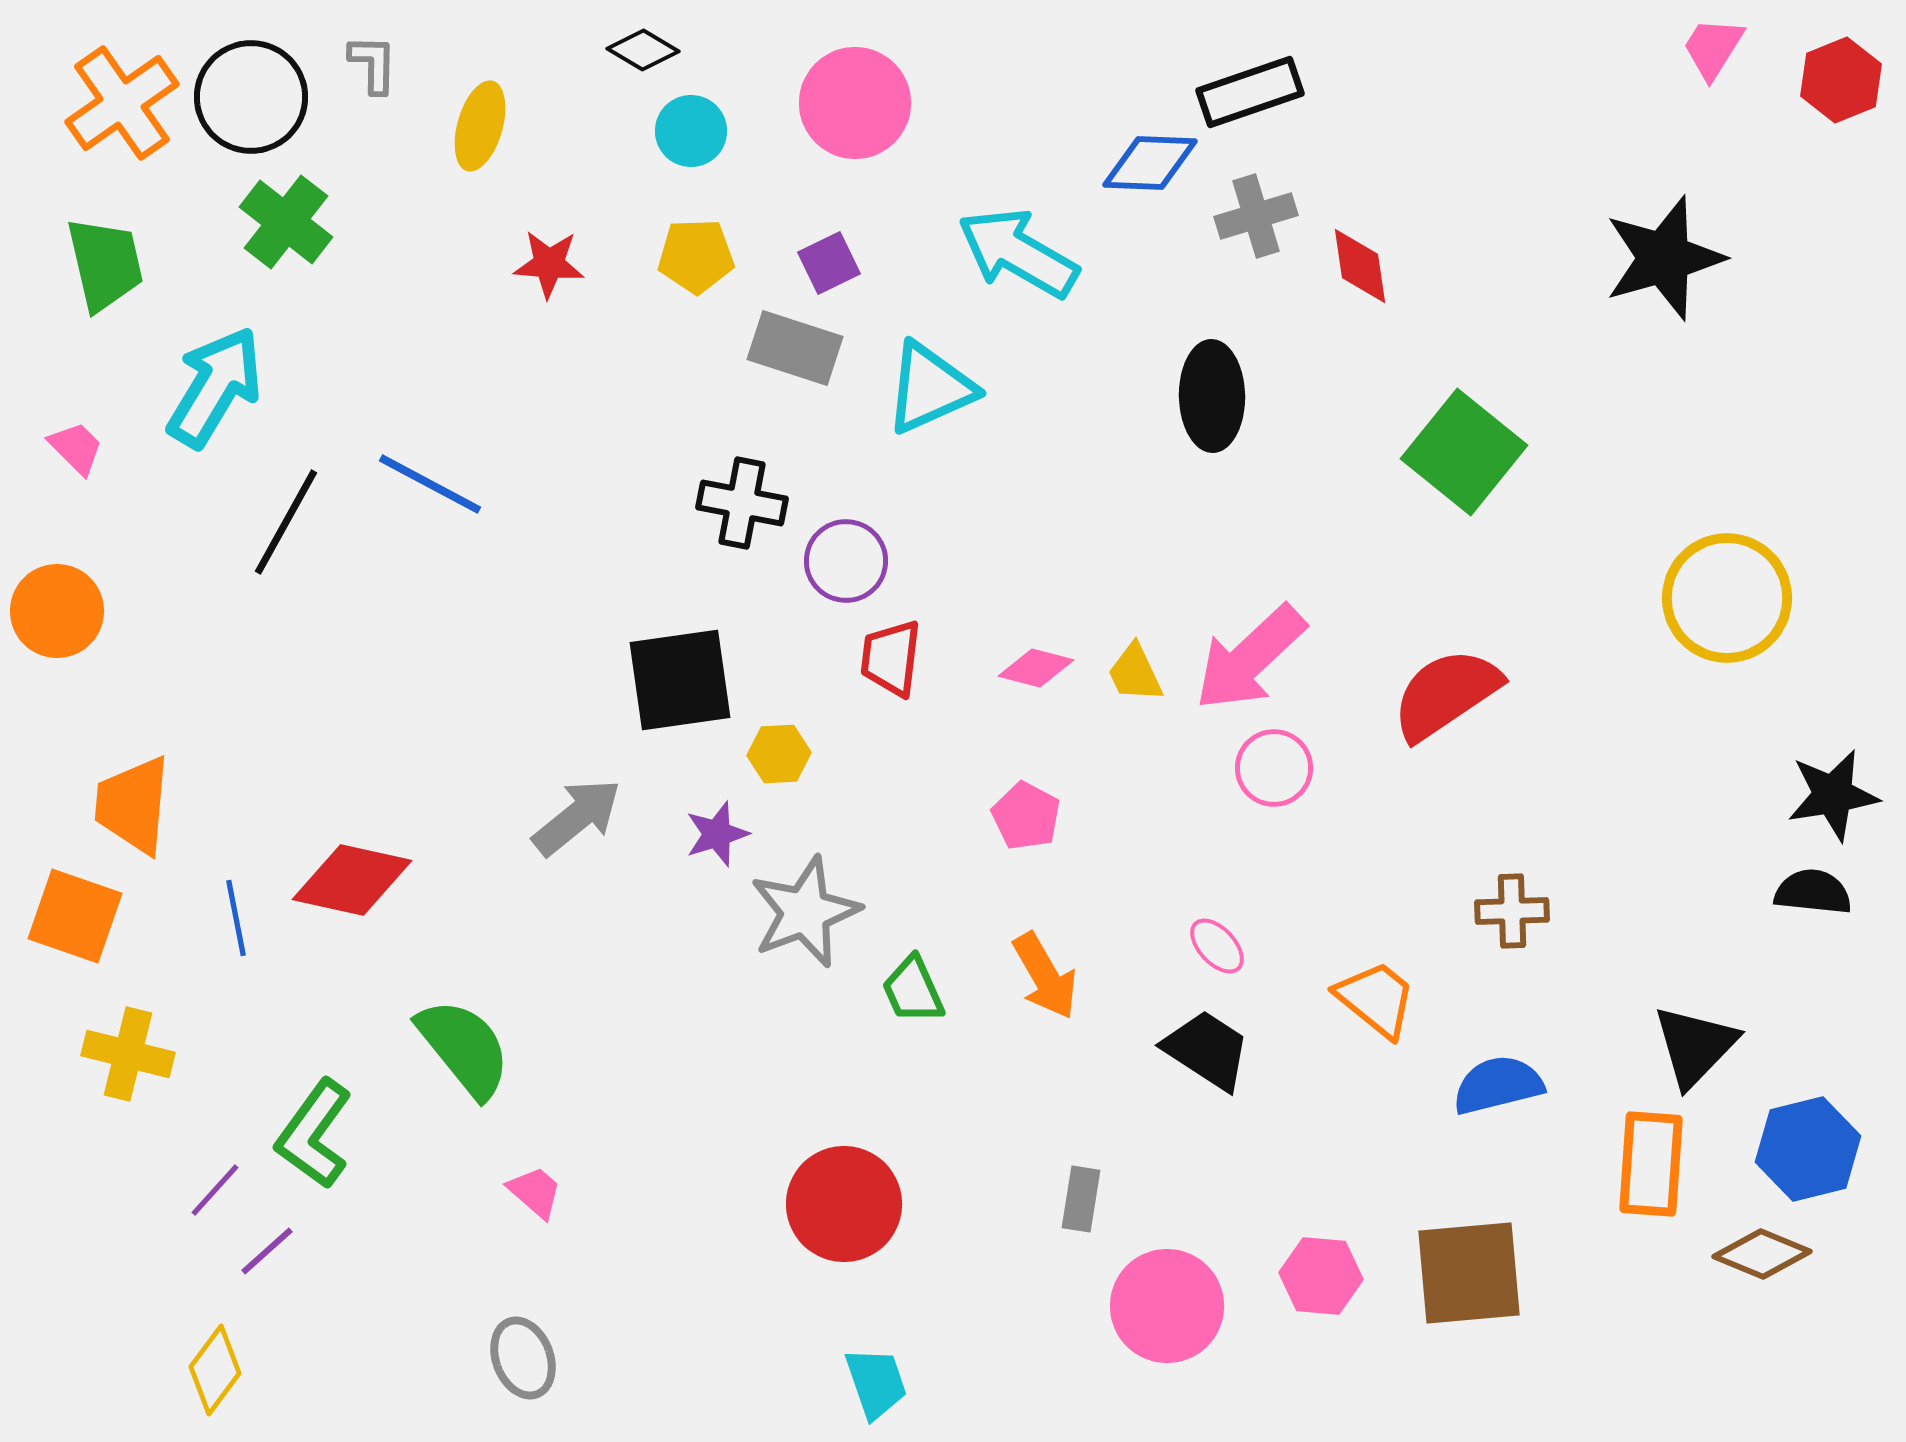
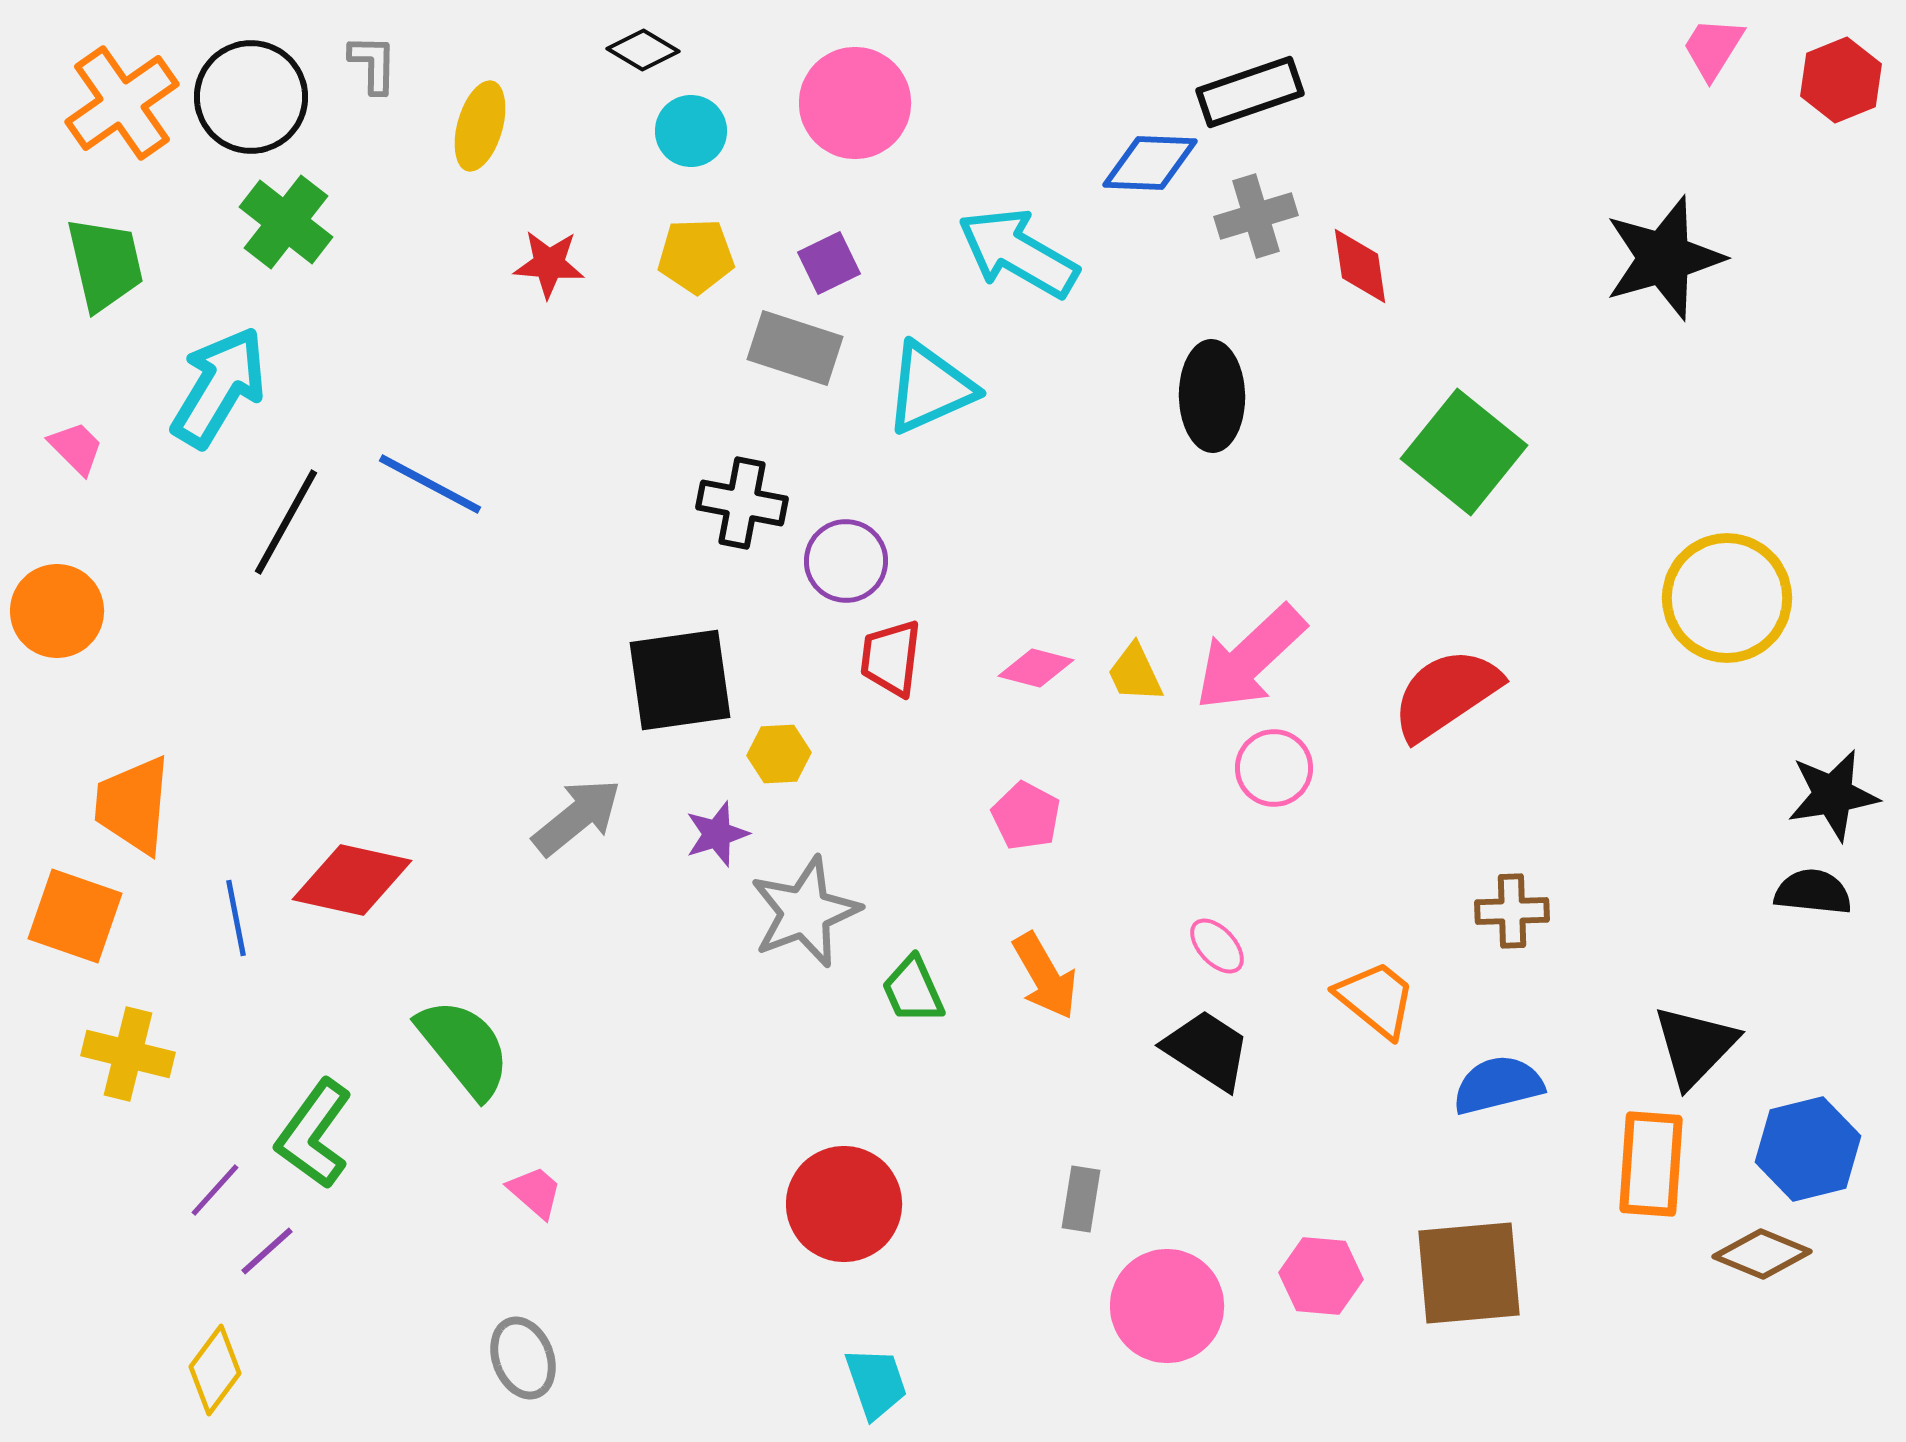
cyan arrow at (215, 387): moved 4 px right
